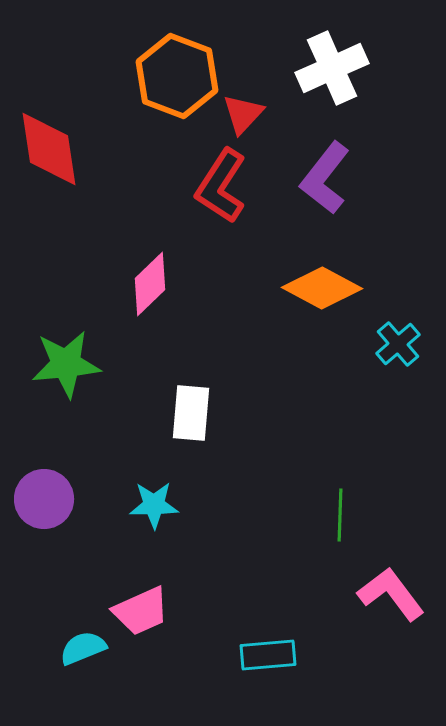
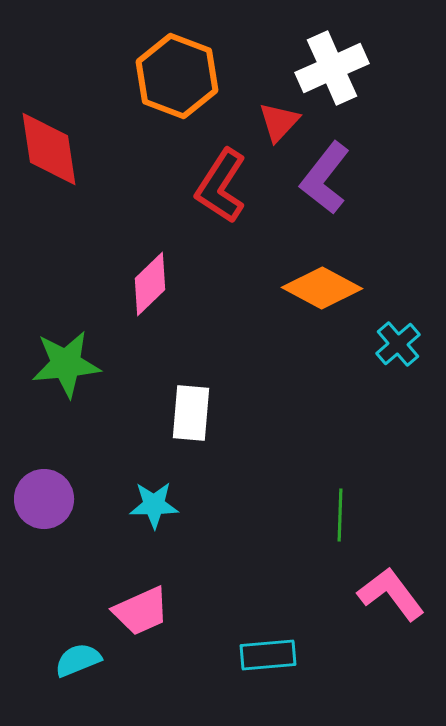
red triangle: moved 36 px right, 8 px down
cyan semicircle: moved 5 px left, 12 px down
